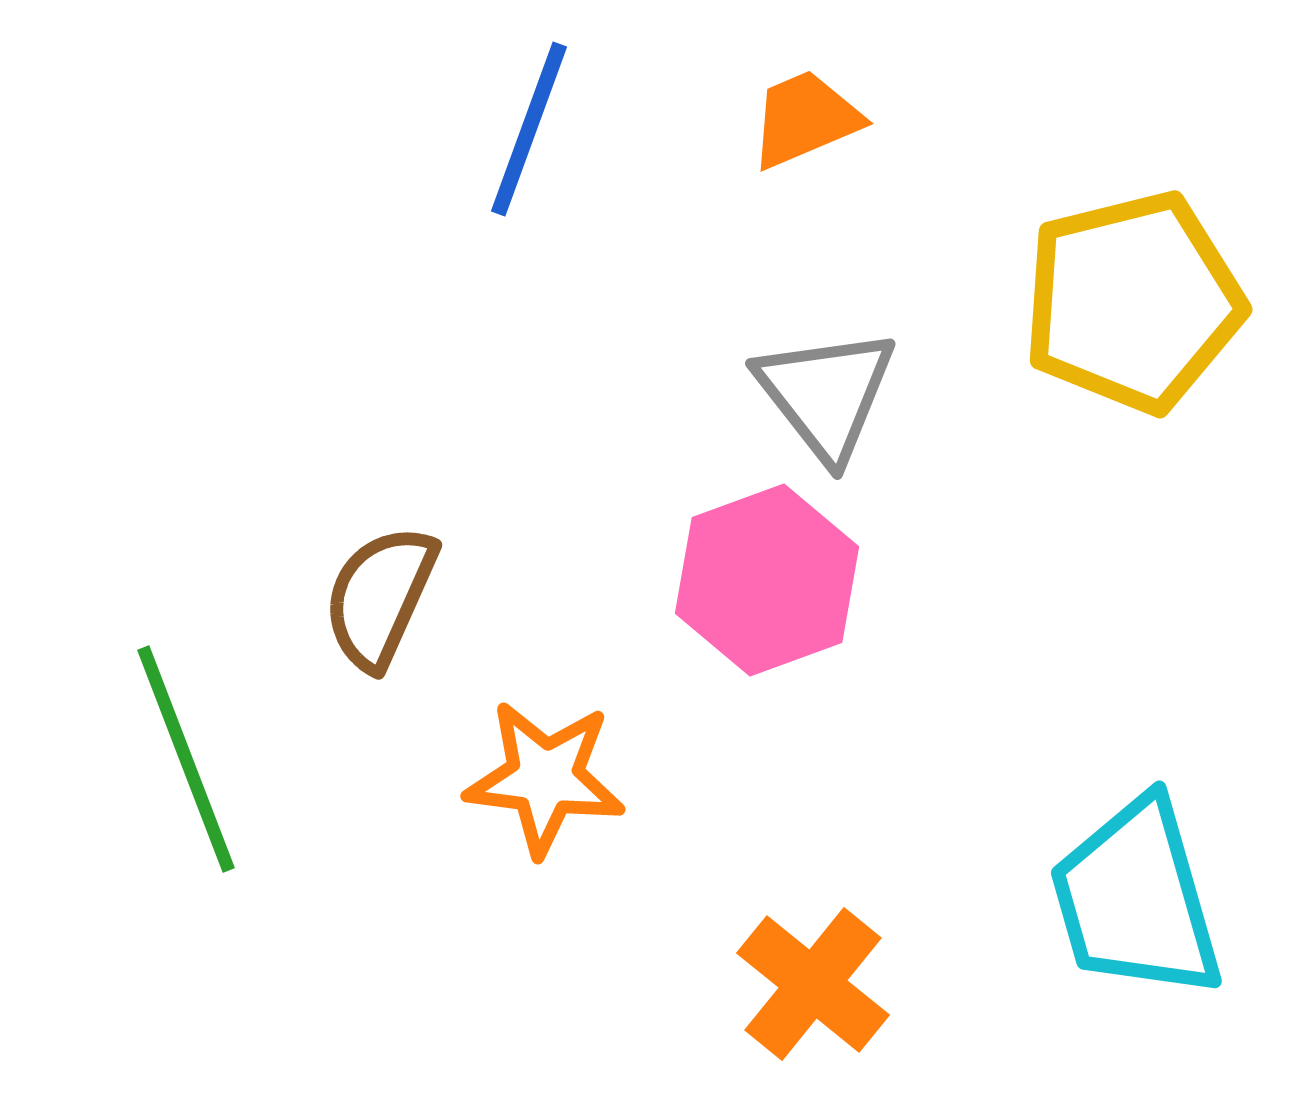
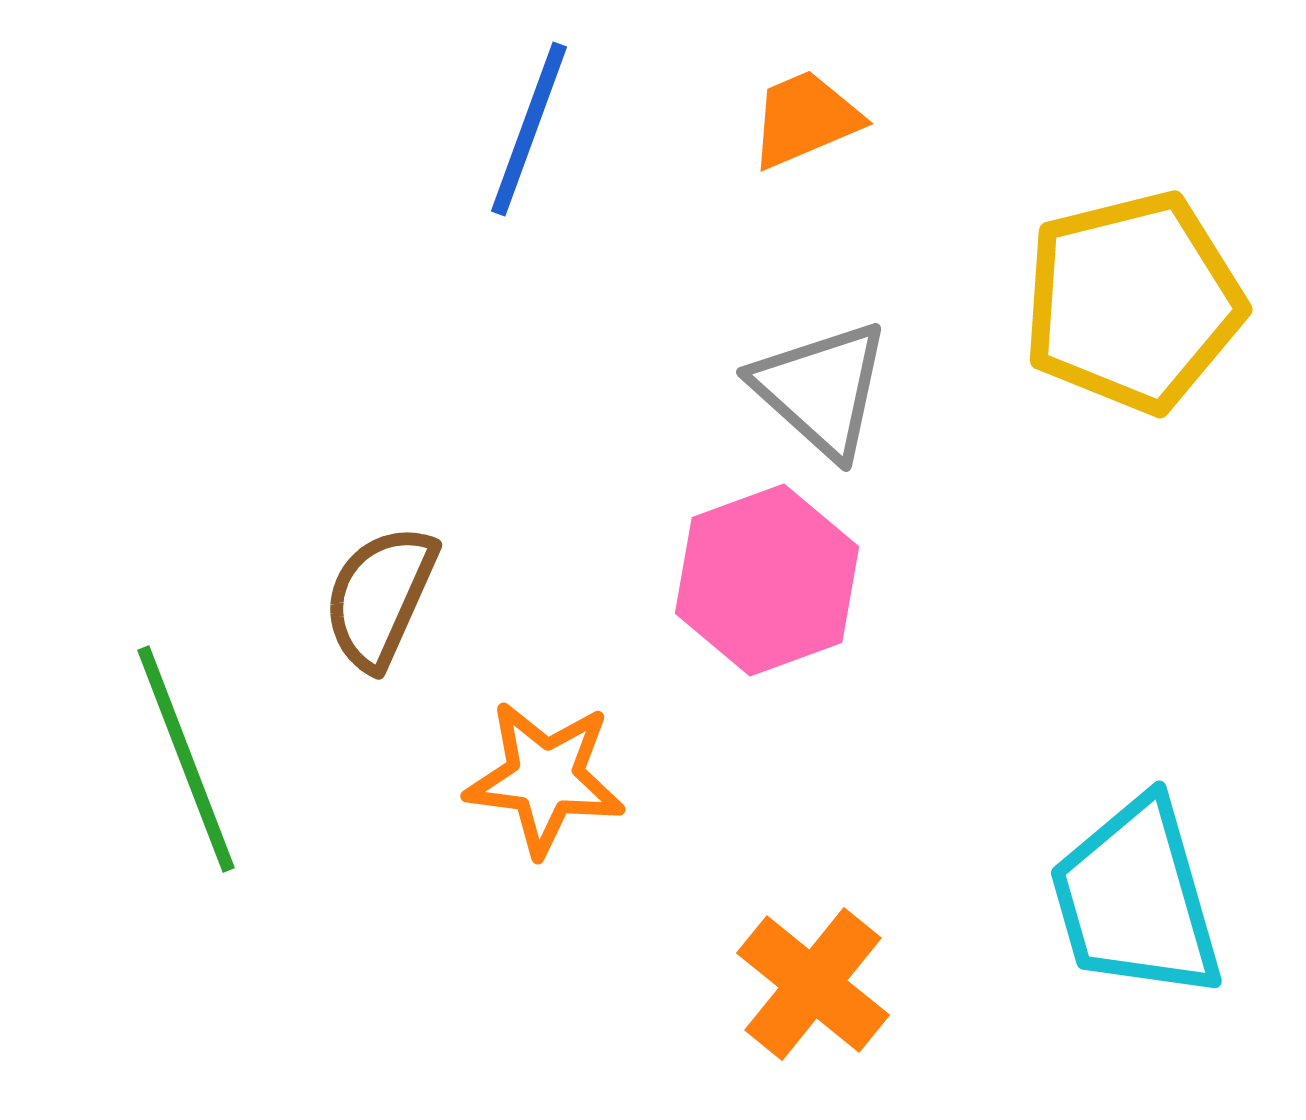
gray triangle: moved 5 px left, 5 px up; rotated 10 degrees counterclockwise
